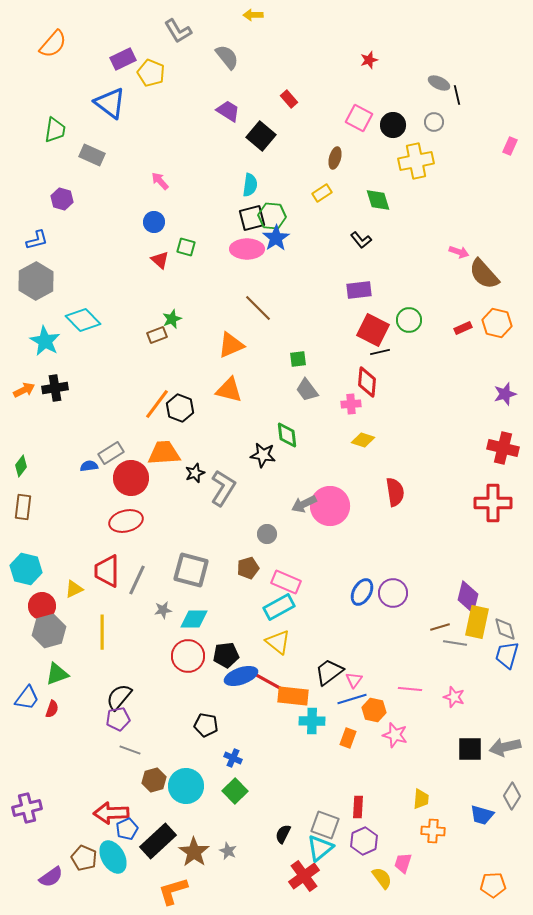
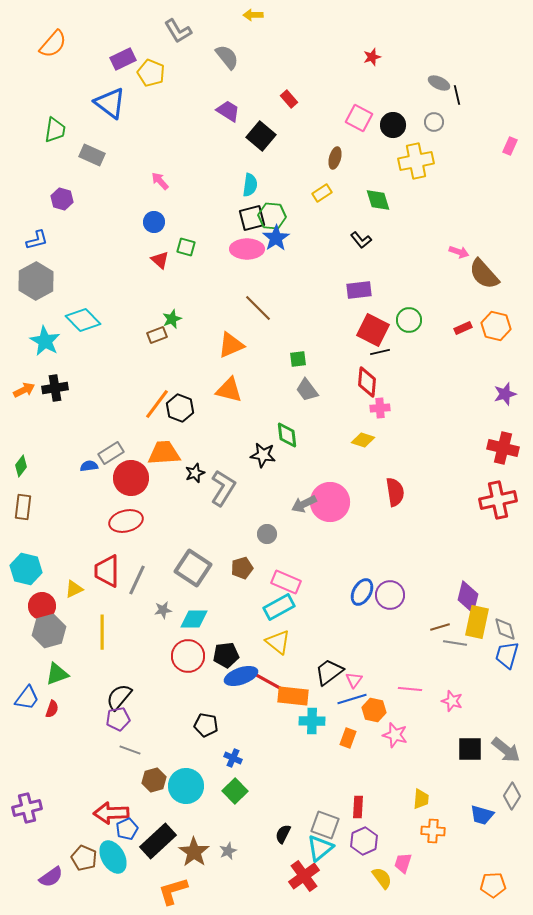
red star at (369, 60): moved 3 px right, 3 px up
orange hexagon at (497, 323): moved 1 px left, 3 px down
pink cross at (351, 404): moved 29 px right, 4 px down
red cross at (493, 503): moved 5 px right, 3 px up; rotated 12 degrees counterclockwise
pink circle at (330, 506): moved 4 px up
brown pentagon at (248, 568): moved 6 px left
gray square at (191, 570): moved 2 px right, 2 px up; rotated 18 degrees clockwise
purple circle at (393, 593): moved 3 px left, 2 px down
pink star at (454, 697): moved 2 px left, 4 px down
gray arrow at (505, 747): moved 1 px right, 3 px down; rotated 128 degrees counterclockwise
gray star at (228, 851): rotated 24 degrees clockwise
